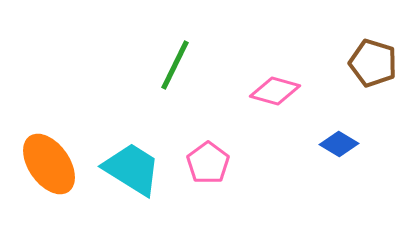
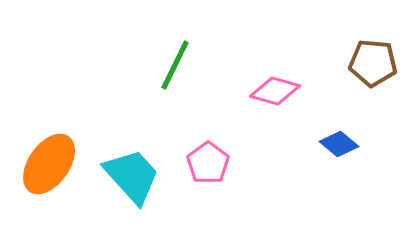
brown pentagon: rotated 12 degrees counterclockwise
blue diamond: rotated 9 degrees clockwise
orange ellipse: rotated 70 degrees clockwise
cyan trapezoid: moved 7 px down; rotated 16 degrees clockwise
